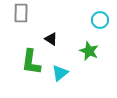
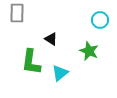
gray rectangle: moved 4 px left
